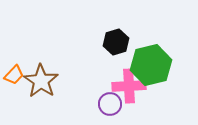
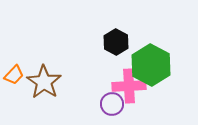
black hexagon: rotated 15 degrees counterclockwise
green hexagon: rotated 18 degrees counterclockwise
brown star: moved 3 px right, 1 px down
purple circle: moved 2 px right
